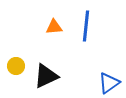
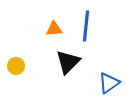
orange triangle: moved 2 px down
black triangle: moved 22 px right, 14 px up; rotated 20 degrees counterclockwise
